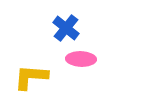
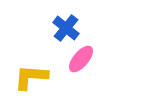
pink ellipse: rotated 52 degrees counterclockwise
